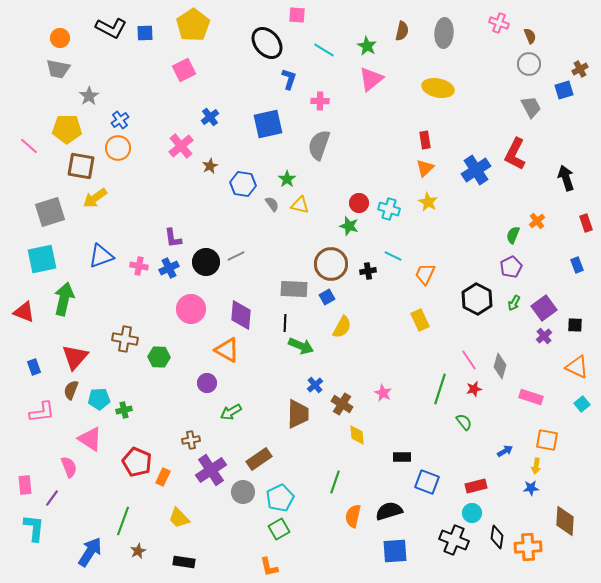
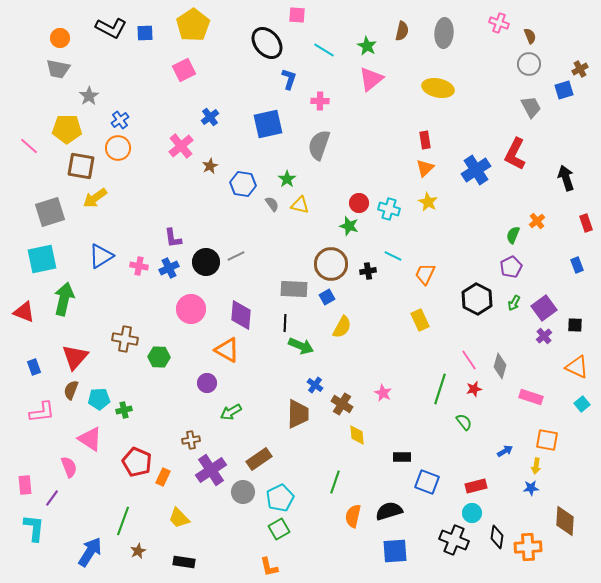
blue triangle at (101, 256): rotated 12 degrees counterclockwise
blue cross at (315, 385): rotated 14 degrees counterclockwise
